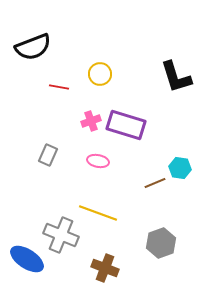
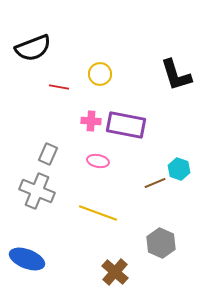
black semicircle: moved 1 px down
black L-shape: moved 2 px up
pink cross: rotated 24 degrees clockwise
purple rectangle: rotated 6 degrees counterclockwise
gray rectangle: moved 1 px up
cyan hexagon: moved 1 px left, 1 px down; rotated 10 degrees clockwise
gray cross: moved 24 px left, 44 px up
gray hexagon: rotated 16 degrees counterclockwise
blue ellipse: rotated 12 degrees counterclockwise
brown cross: moved 10 px right, 4 px down; rotated 20 degrees clockwise
